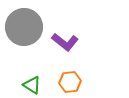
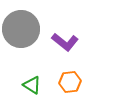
gray circle: moved 3 px left, 2 px down
